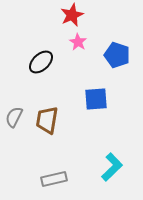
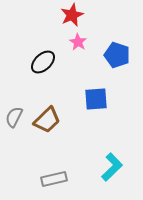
black ellipse: moved 2 px right
brown trapezoid: rotated 144 degrees counterclockwise
